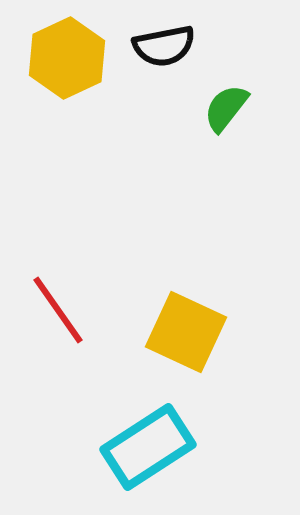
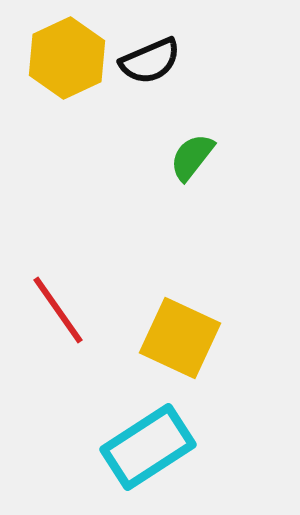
black semicircle: moved 14 px left, 15 px down; rotated 12 degrees counterclockwise
green semicircle: moved 34 px left, 49 px down
yellow square: moved 6 px left, 6 px down
